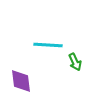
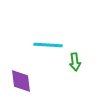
green arrow: rotated 18 degrees clockwise
